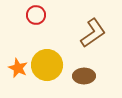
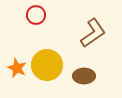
orange star: moved 1 px left
